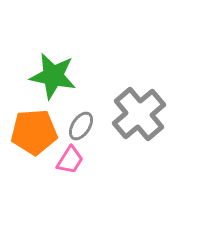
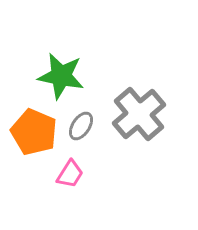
green star: moved 8 px right
orange pentagon: rotated 27 degrees clockwise
pink trapezoid: moved 14 px down
